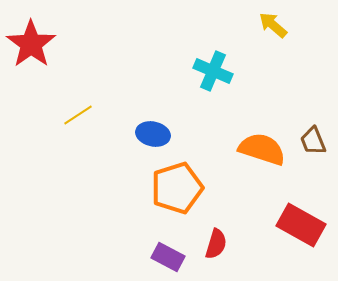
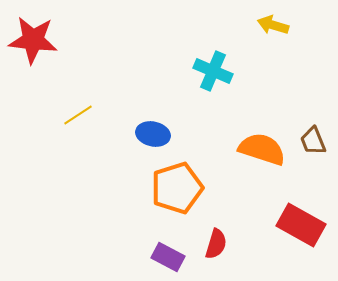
yellow arrow: rotated 24 degrees counterclockwise
red star: moved 2 px right, 4 px up; rotated 30 degrees counterclockwise
